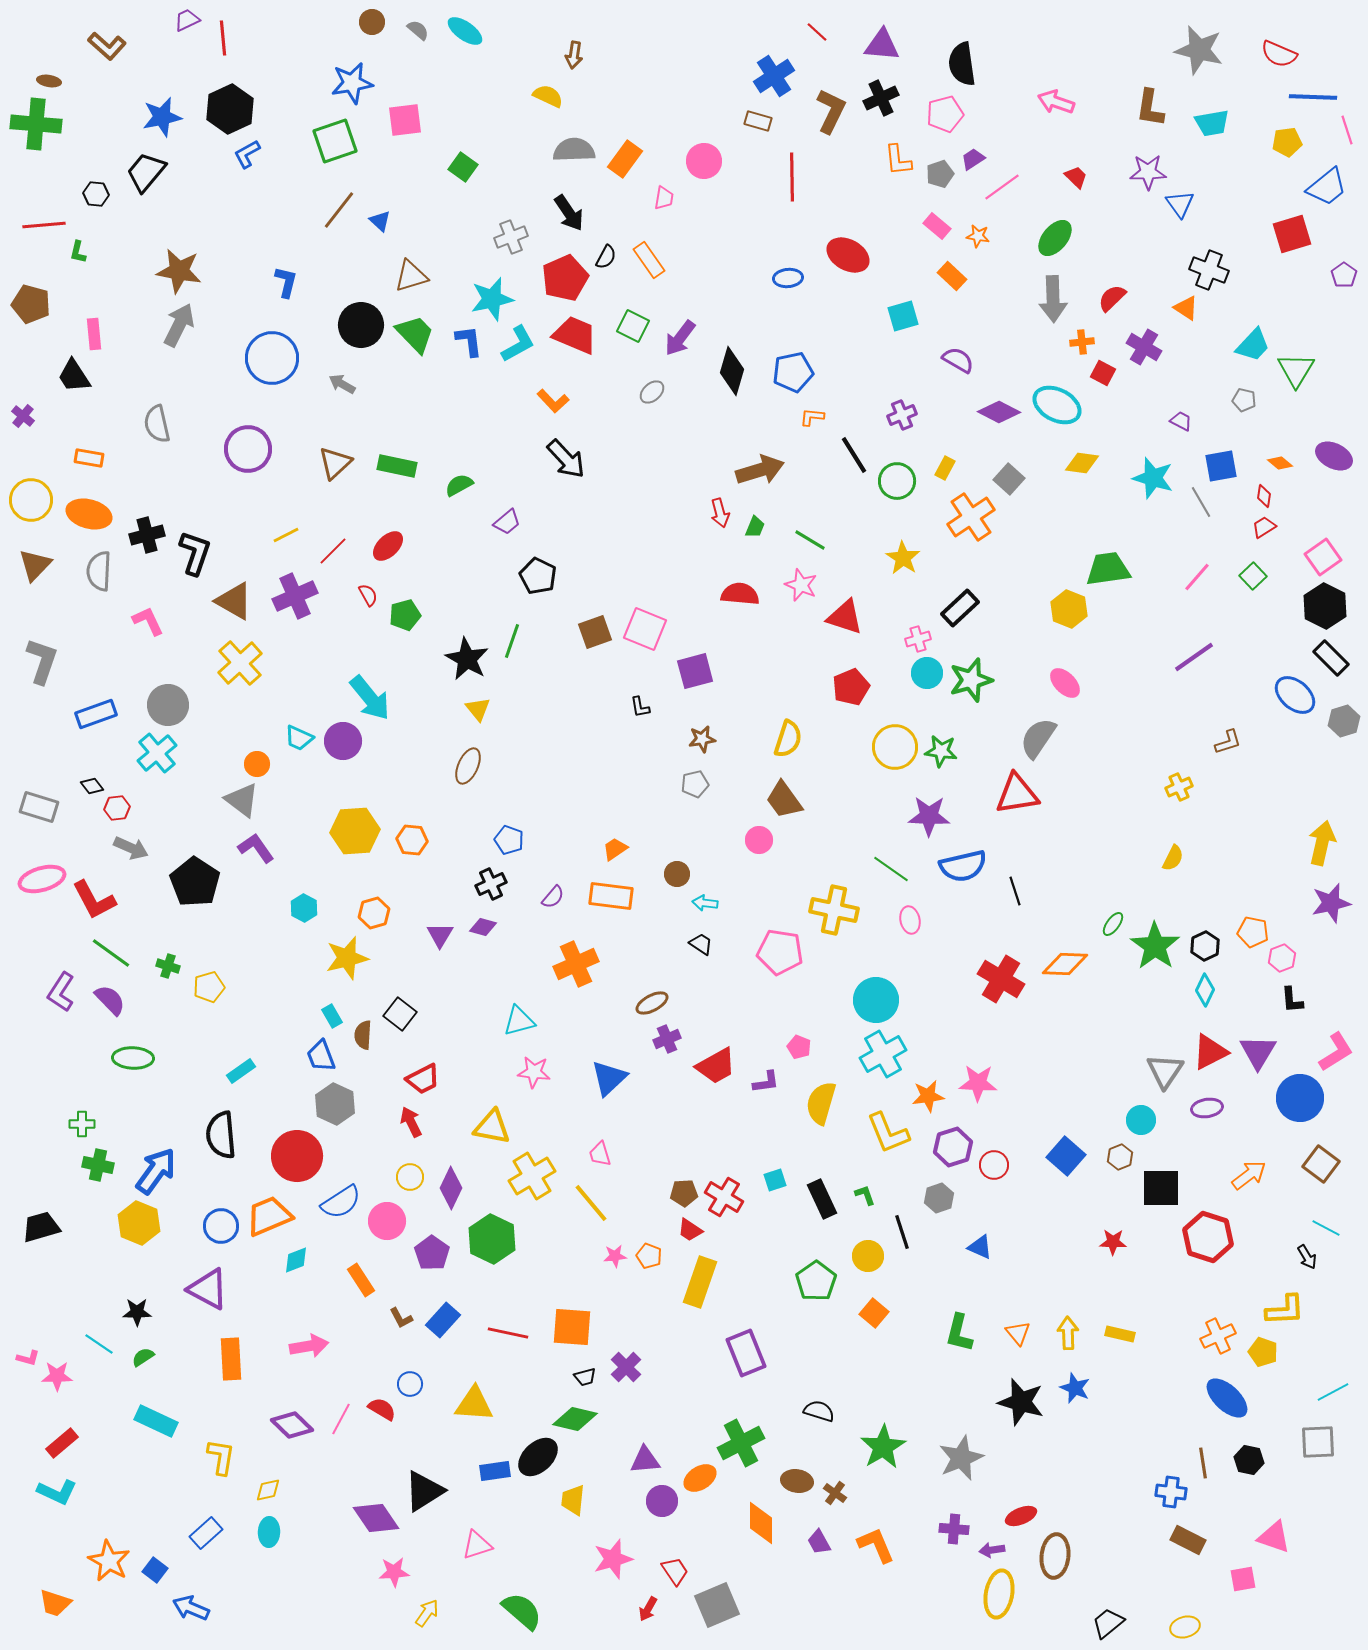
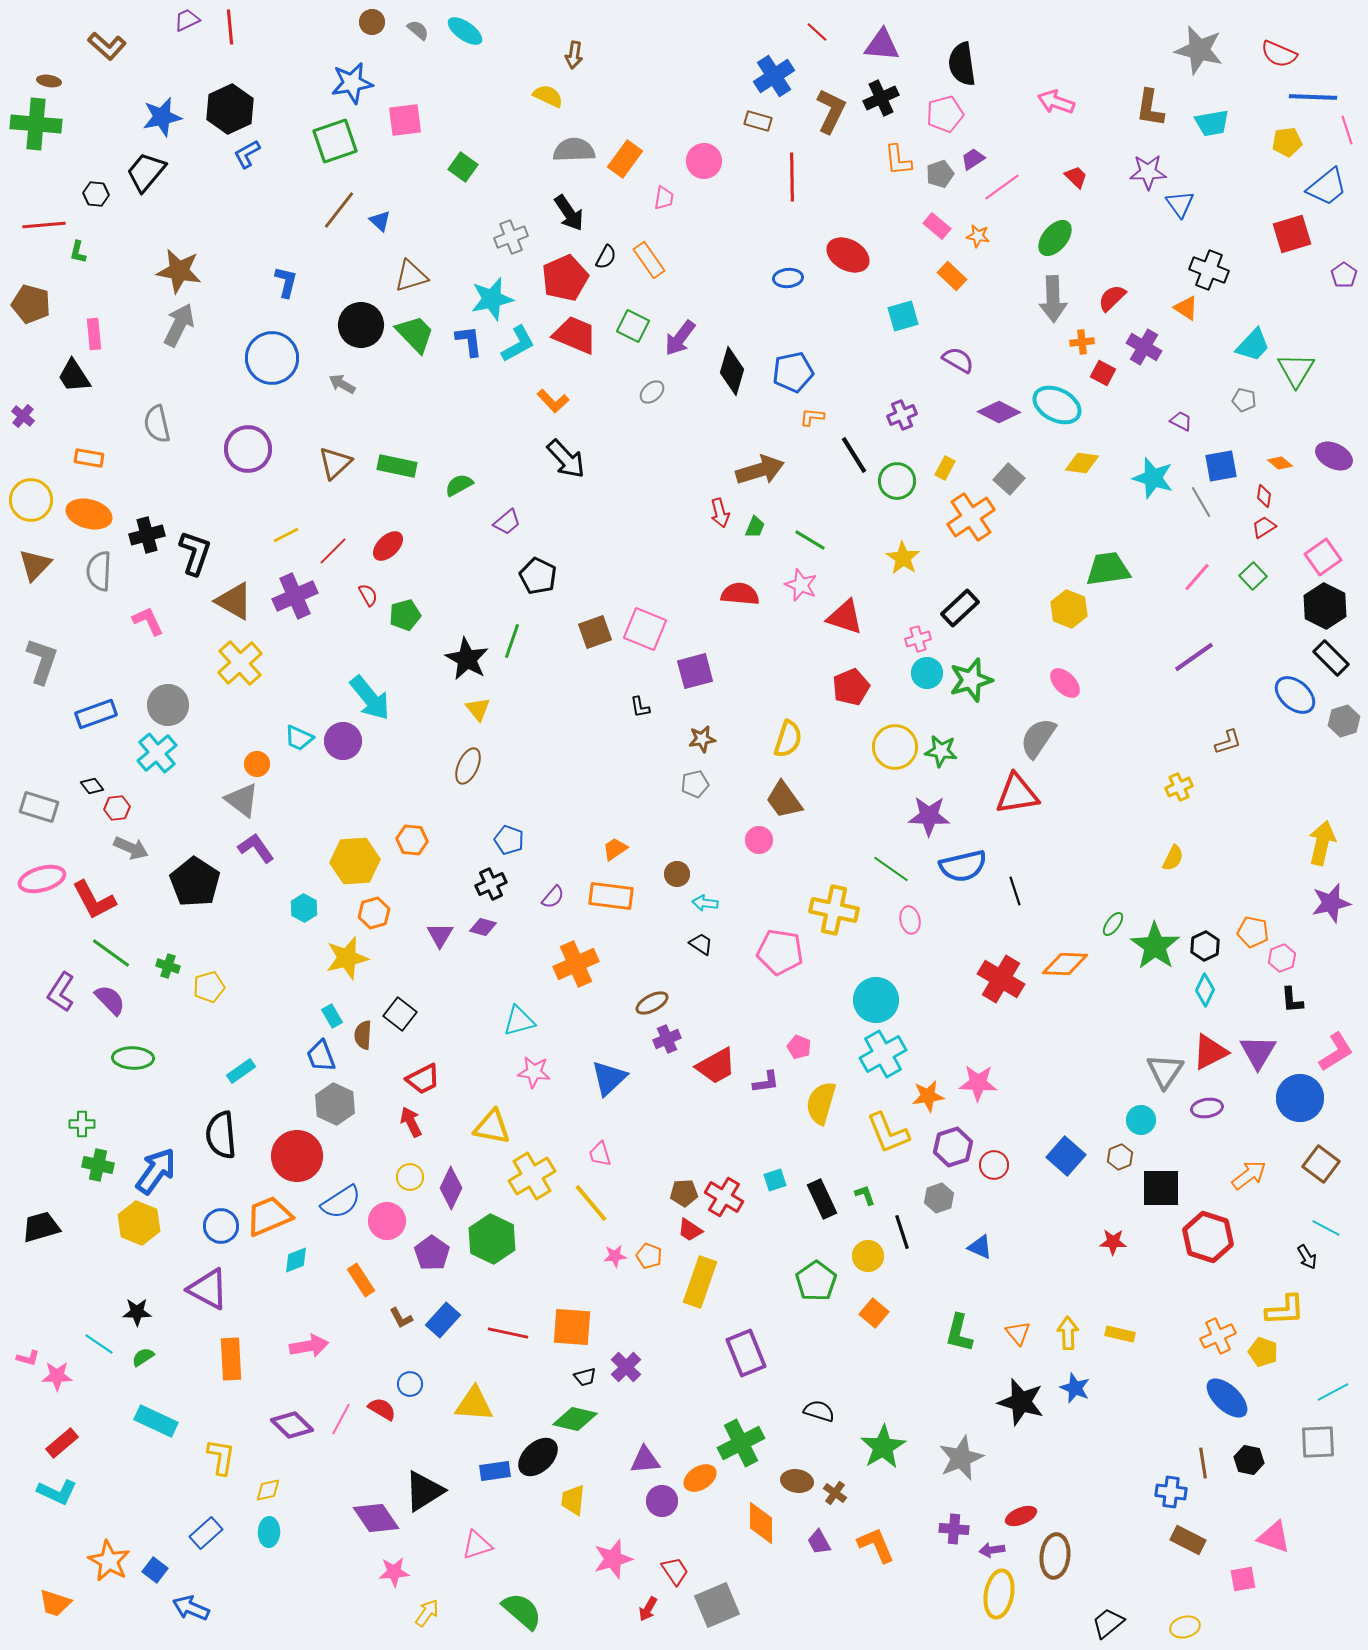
red line at (223, 38): moved 7 px right, 11 px up
yellow hexagon at (355, 831): moved 30 px down
